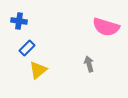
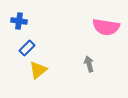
pink semicircle: rotated 8 degrees counterclockwise
